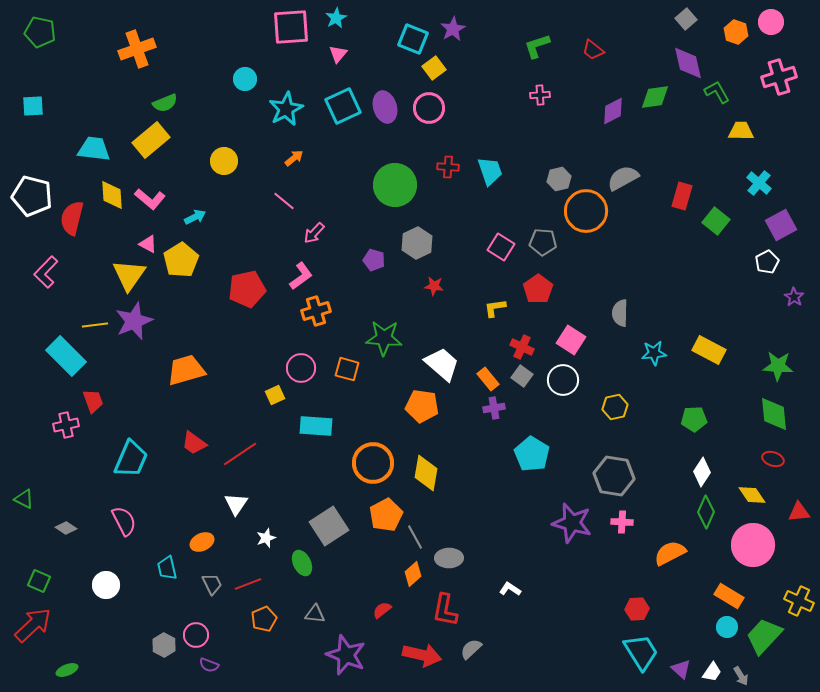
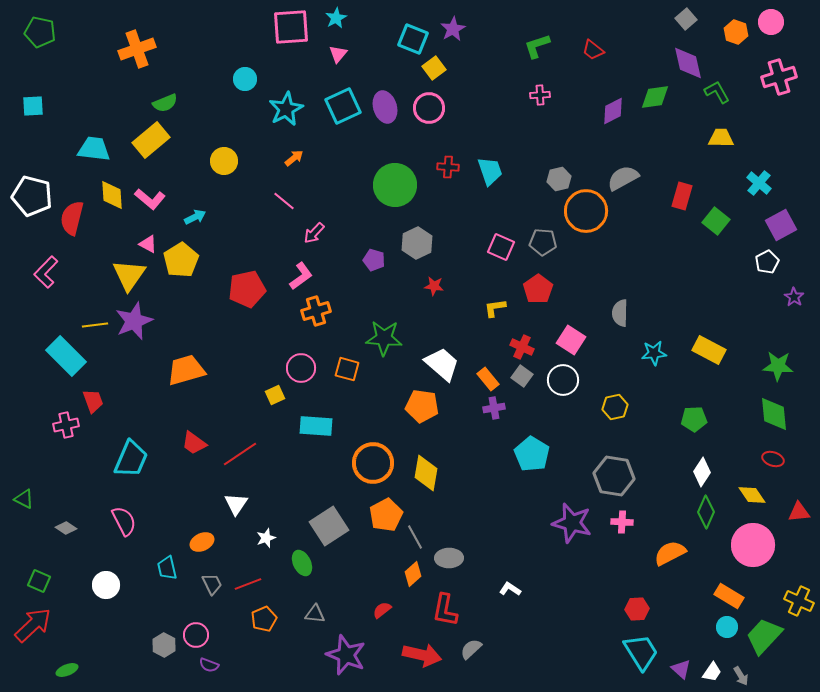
yellow trapezoid at (741, 131): moved 20 px left, 7 px down
pink square at (501, 247): rotated 8 degrees counterclockwise
